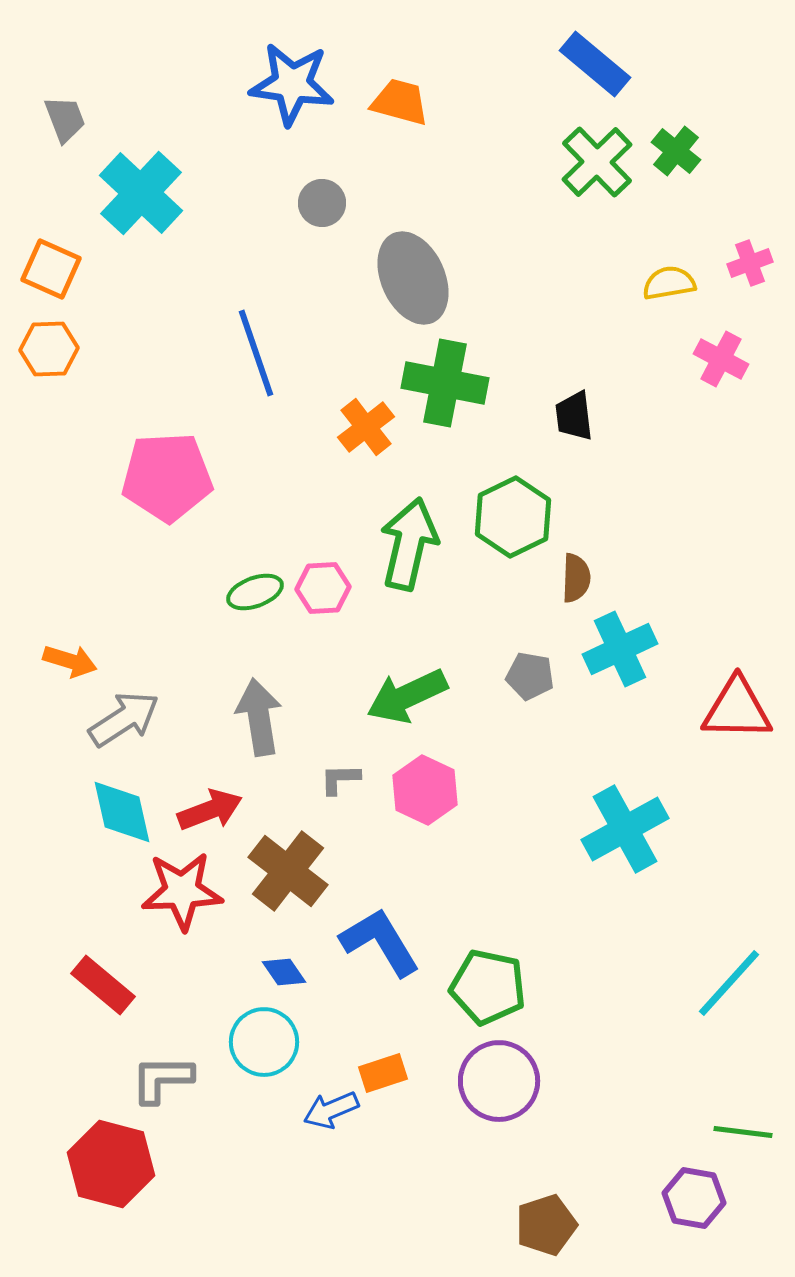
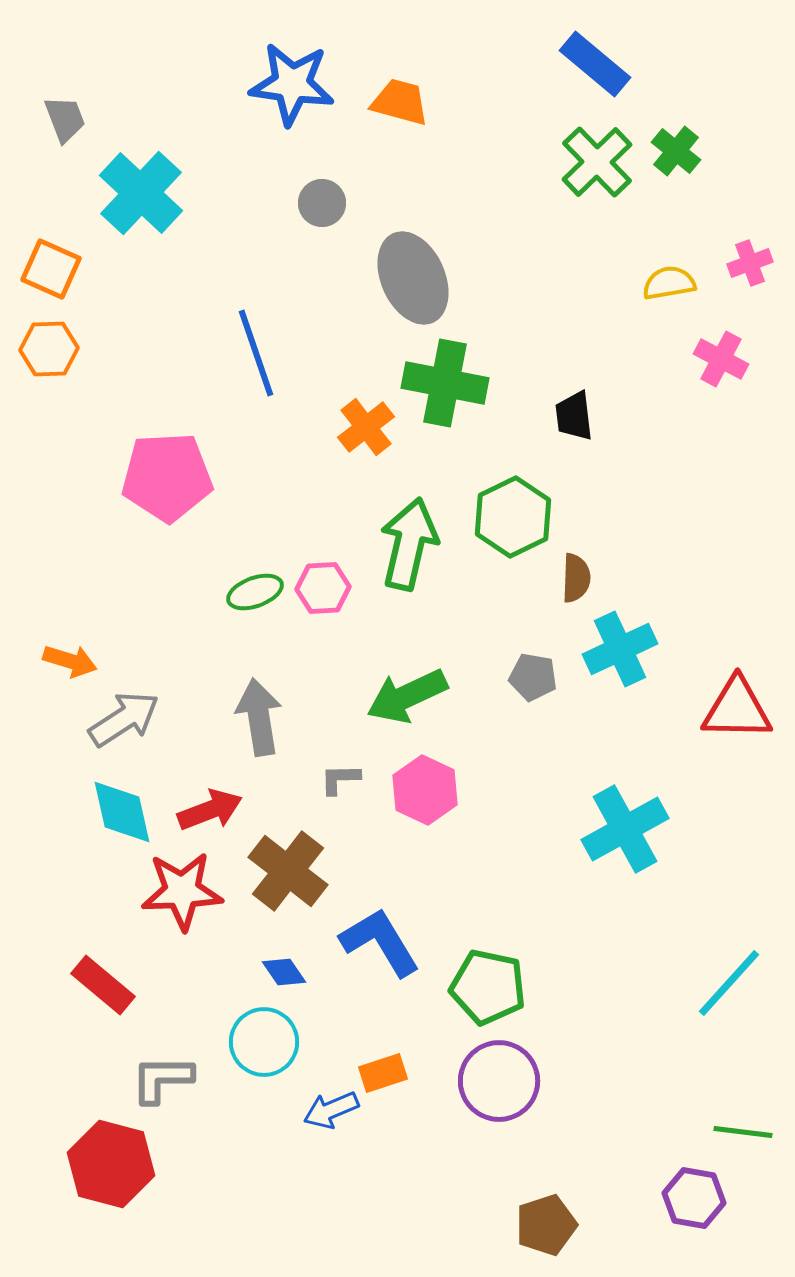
gray pentagon at (530, 676): moved 3 px right, 1 px down
